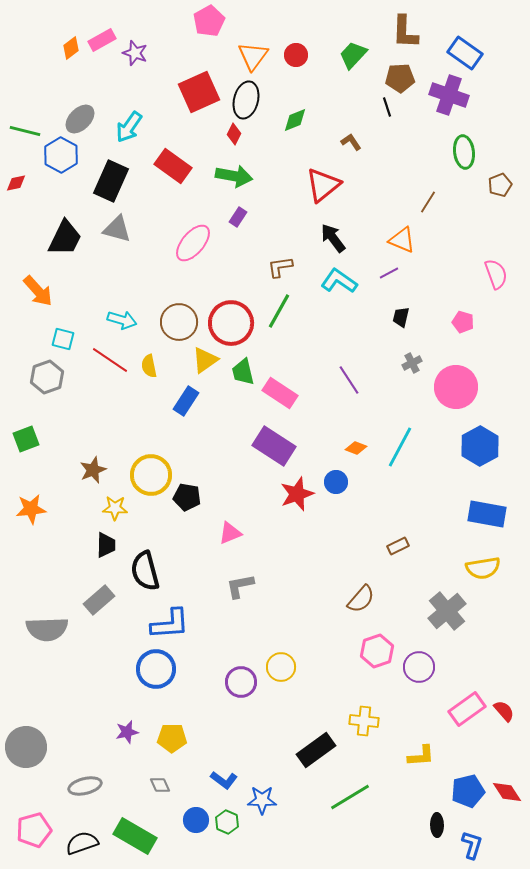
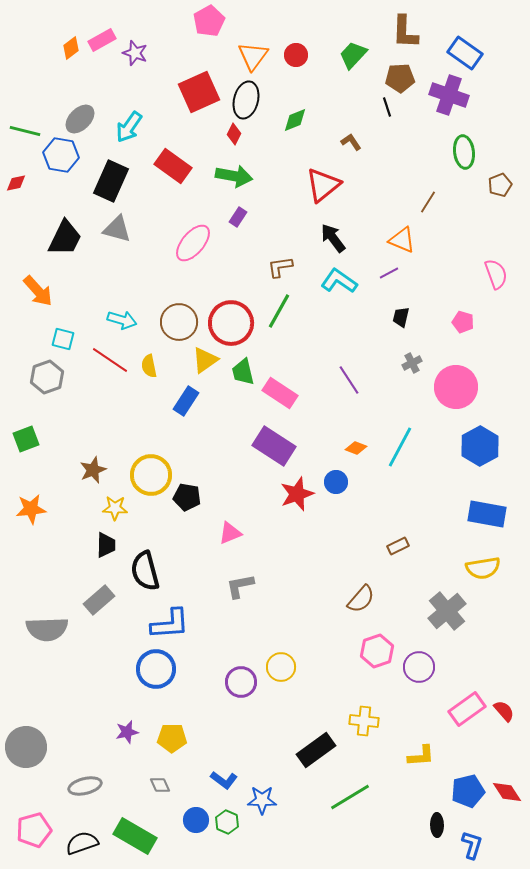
blue hexagon at (61, 155): rotated 20 degrees counterclockwise
